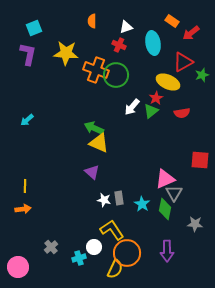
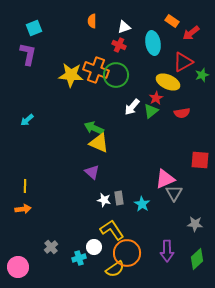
white triangle: moved 2 px left
yellow star: moved 5 px right, 22 px down
green diamond: moved 32 px right, 50 px down; rotated 35 degrees clockwise
yellow semicircle: rotated 30 degrees clockwise
